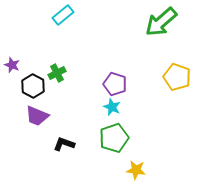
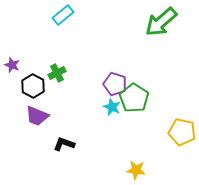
yellow pentagon: moved 5 px right, 55 px down; rotated 8 degrees counterclockwise
green pentagon: moved 20 px right, 40 px up; rotated 20 degrees counterclockwise
